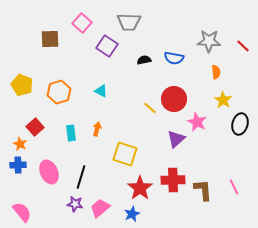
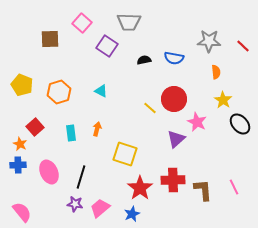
black ellipse: rotated 55 degrees counterclockwise
